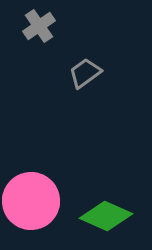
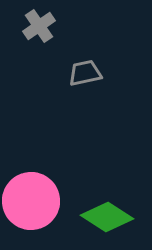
gray trapezoid: rotated 24 degrees clockwise
green diamond: moved 1 px right, 1 px down; rotated 9 degrees clockwise
